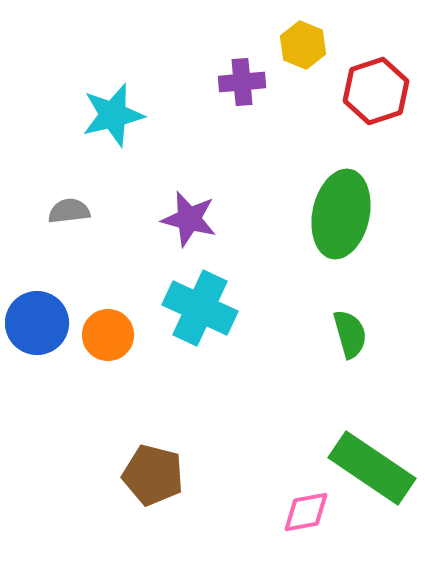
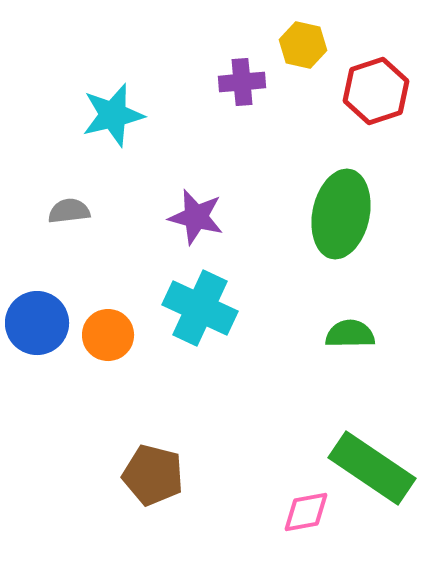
yellow hexagon: rotated 9 degrees counterclockwise
purple star: moved 7 px right, 2 px up
green semicircle: rotated 75 degrees counterclockwise
